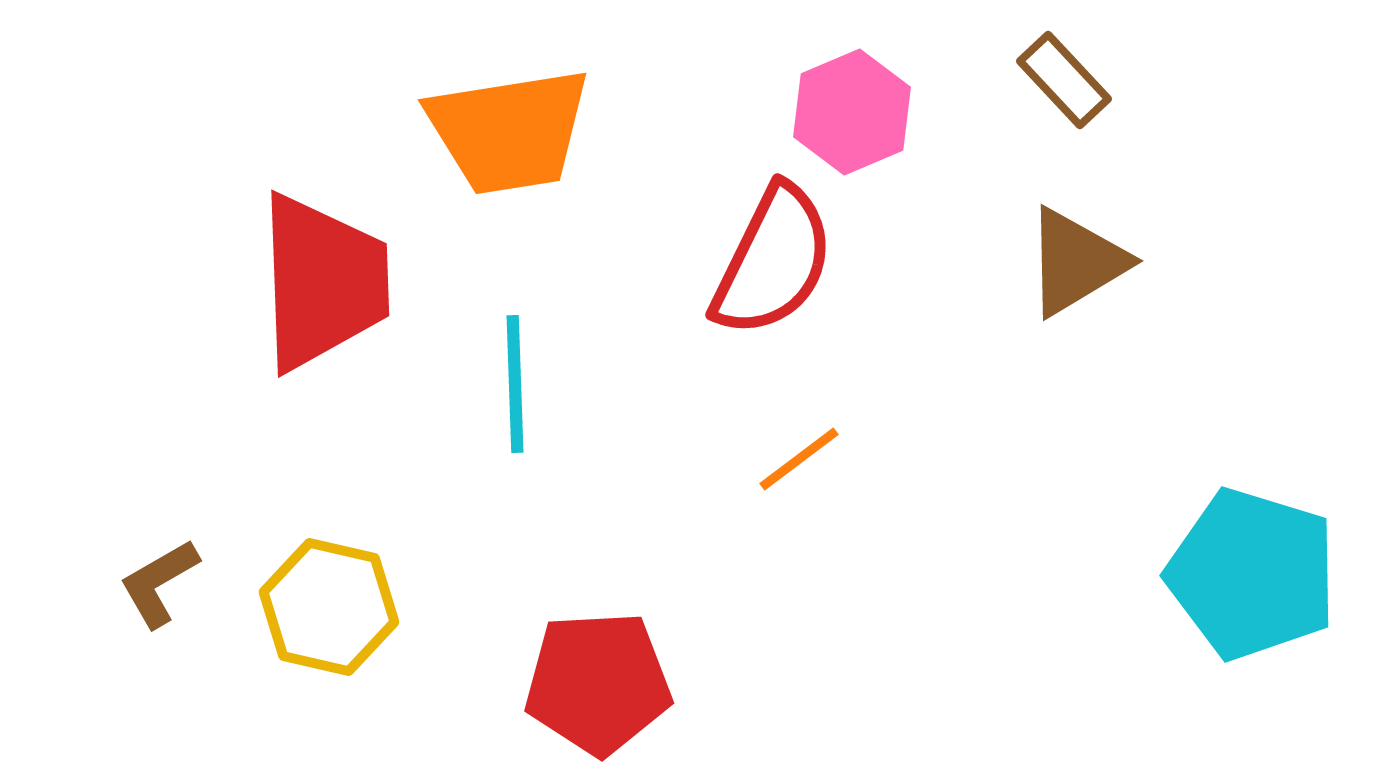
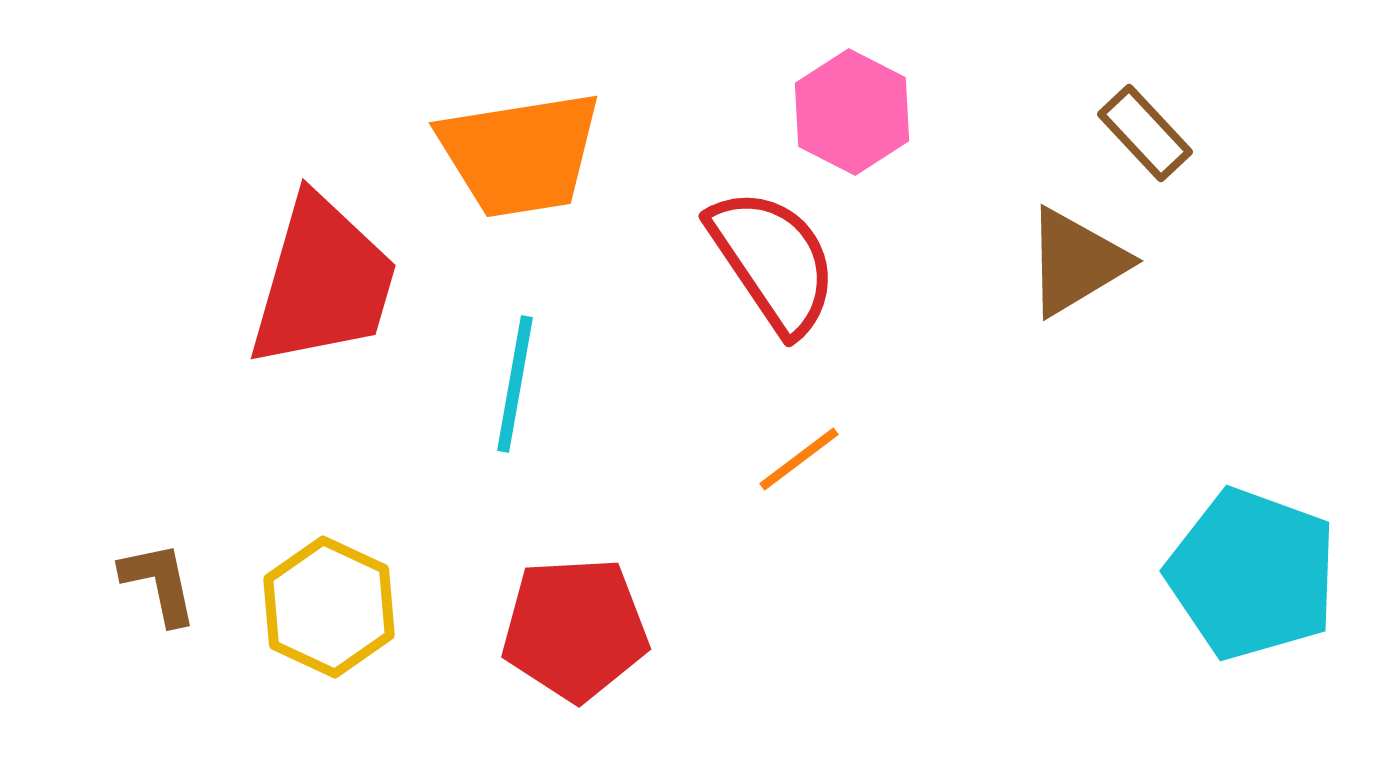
brown rectangle: moved 81 px right, 53 px down
pink hexagon: rotated 10 degrees counterclockwise
orange trapezoid: moved 11 px right, 23 px down
red semicircle: rotated 60 degrees counterclockwise
red trapezoid: rotated 18 degrees clockwise
cyan line: rotated 12 degrees clockwise
cyan pentagon: rotated 3 degrees clockwise
brown L-shape: rotated 108 degrees clockwise
yellow hexagon: rotated 12 degrees clockwise
red pentagon: moved 23 px left, 54 px up
